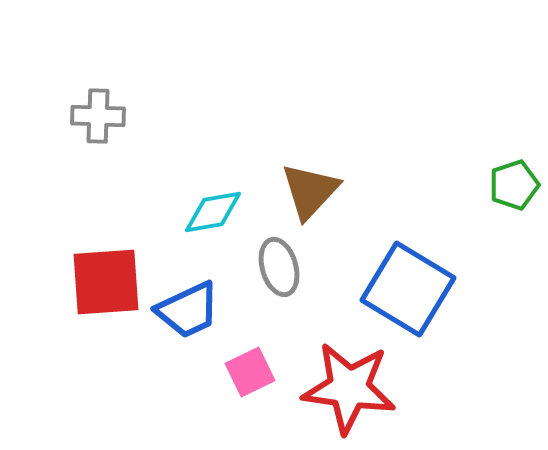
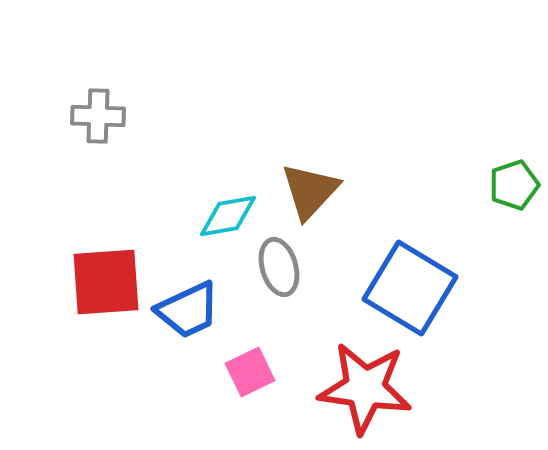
cyan diamond: moved 15 px right, 4 px down
blue square: moved 2 px right, 1 px up
red star: moved 16 px right
